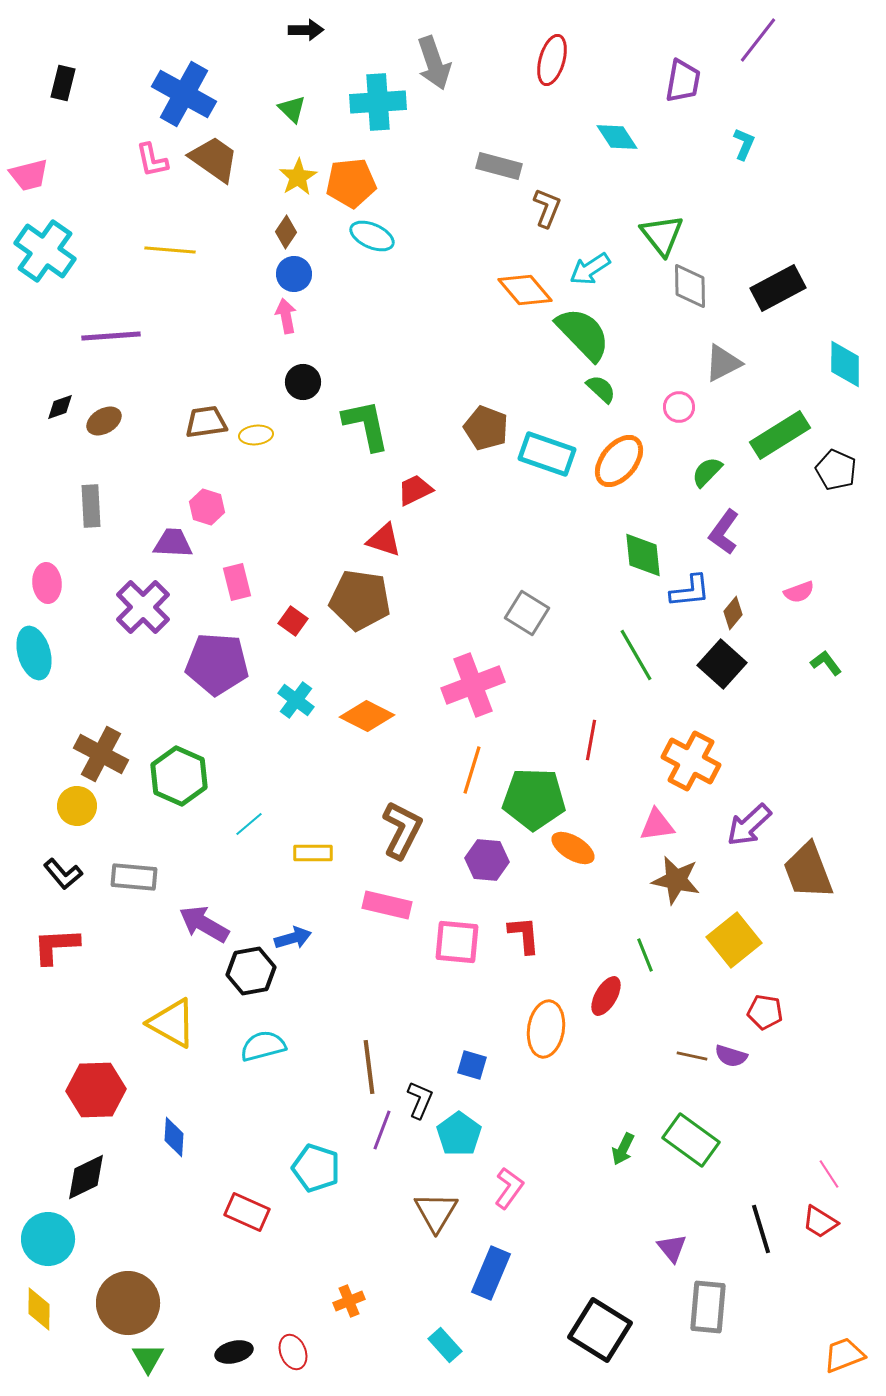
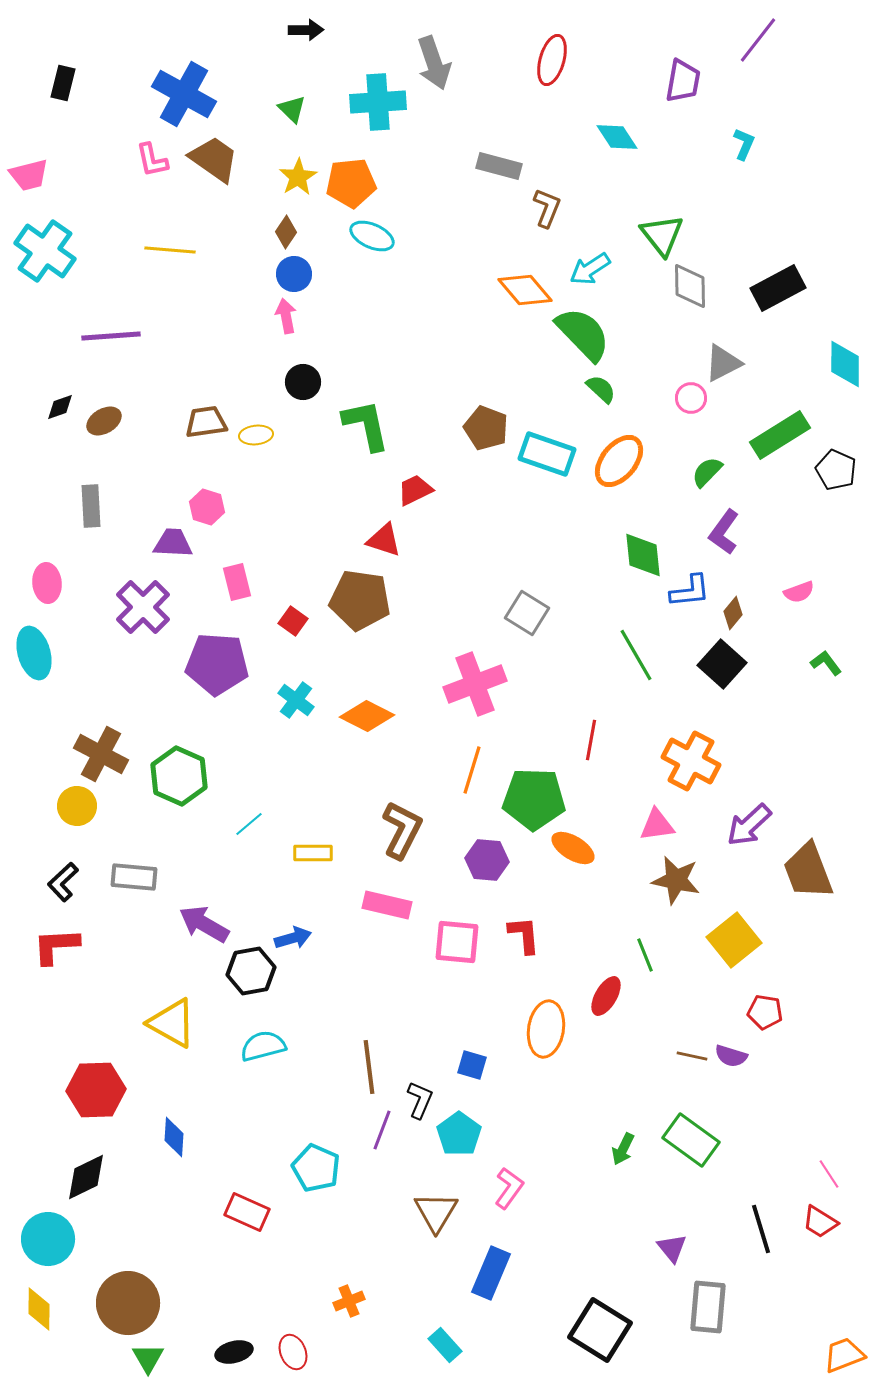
pink circle at (679, 407): moved 12 px right, 9 px up
pink cross at (473, 685): moved 2 px right, 1 px up
black L-shape at (63, 874): moved 8 px down; rotated 87 degrees clockwise
cyan pentagon at (316, 1168): rotated 6 degrees clockwise
